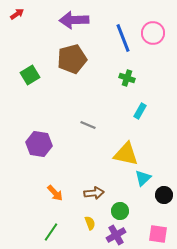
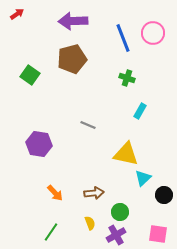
purple arrow: moved 1 px left, 1 px down
green square: rotated 24 degrees counterclockwise
green circle: moved 1 px down
